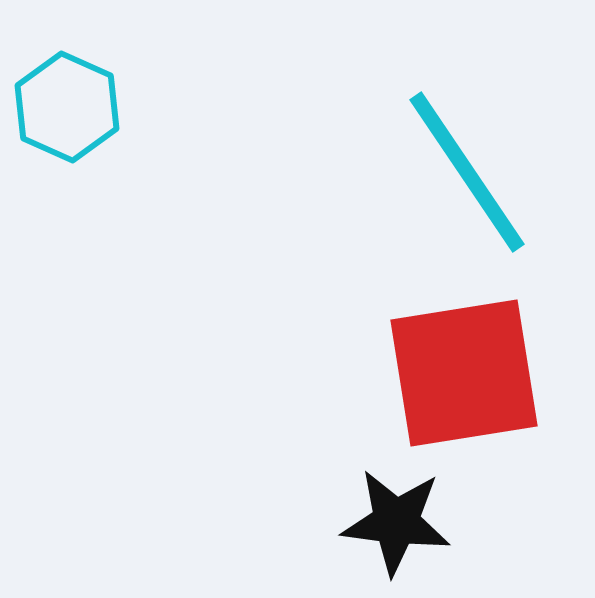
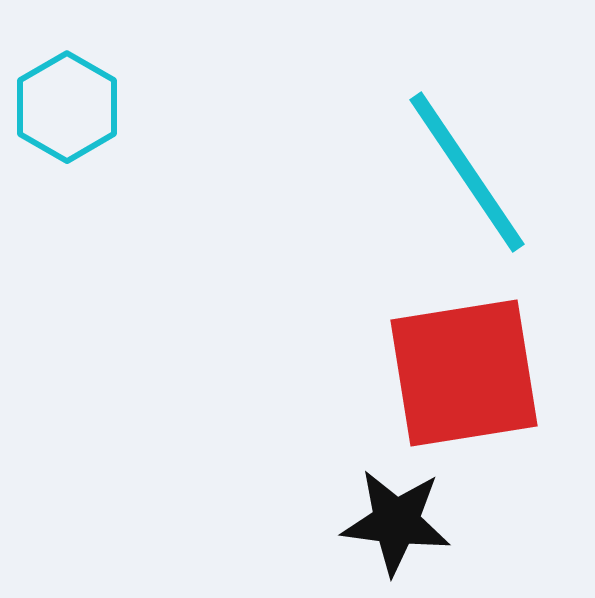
cyan hexagon: rotated 6 degrees clockwise
